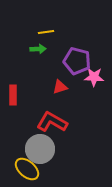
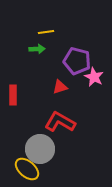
green arrow: moved 1 px left
pink star: rotated 24 degrees clockwise
red L-shape: moved 8 px right
